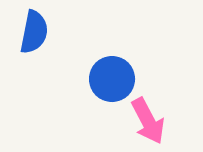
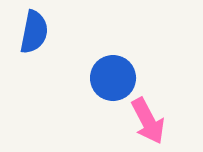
blue circle: moved 1 px right, 1 px up
